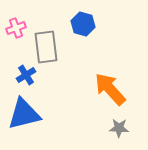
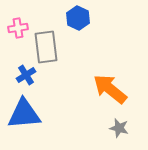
blue hexagon: moved 5 px left, 6 px up; rotated 10 degrees clockwise
pink cross: moved 2 px right; rotated 12 degrees clockwise
orange arrow: rotated 9 degrees counterclockwise
blue triangle: rotated 9 degrees clockwise
gray star: rotated 12 degrees clockwise
